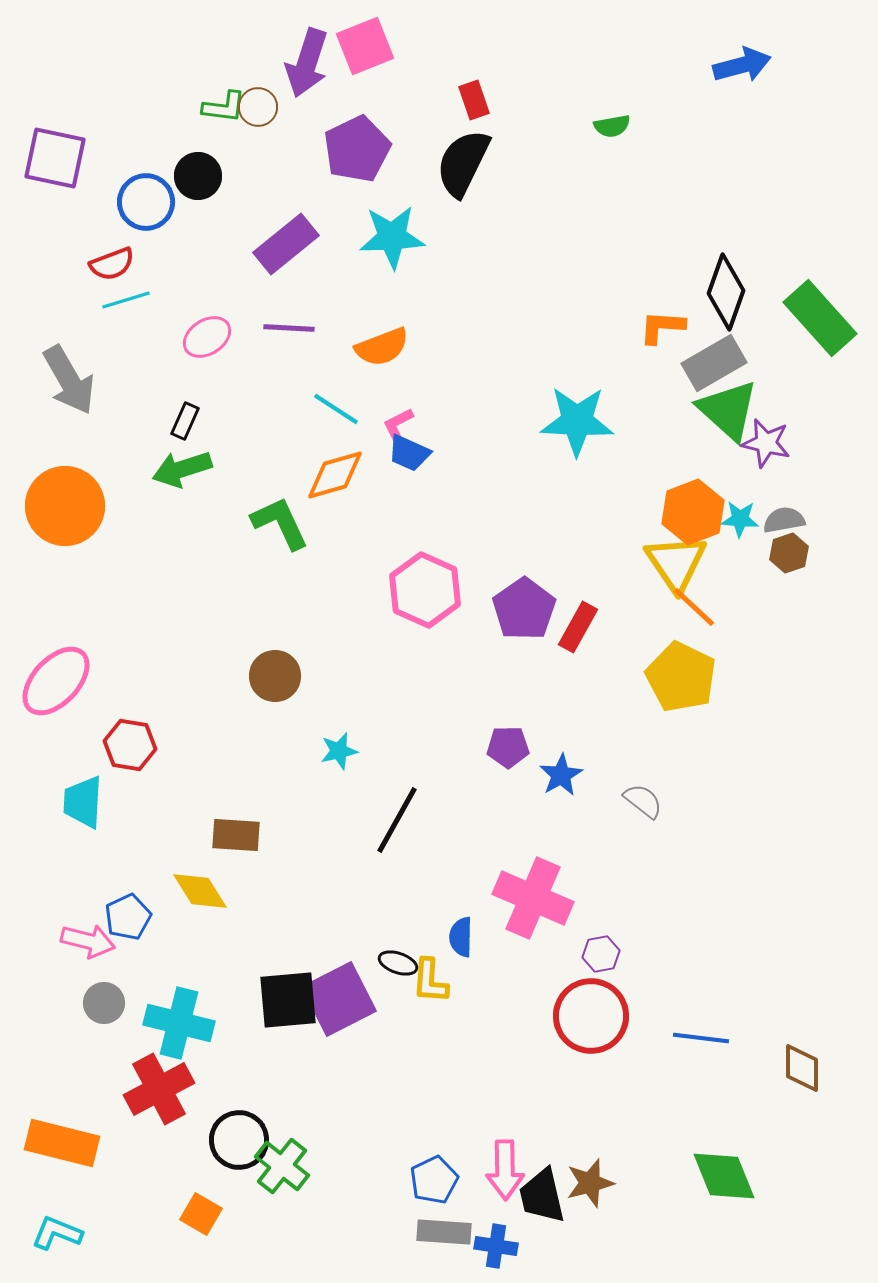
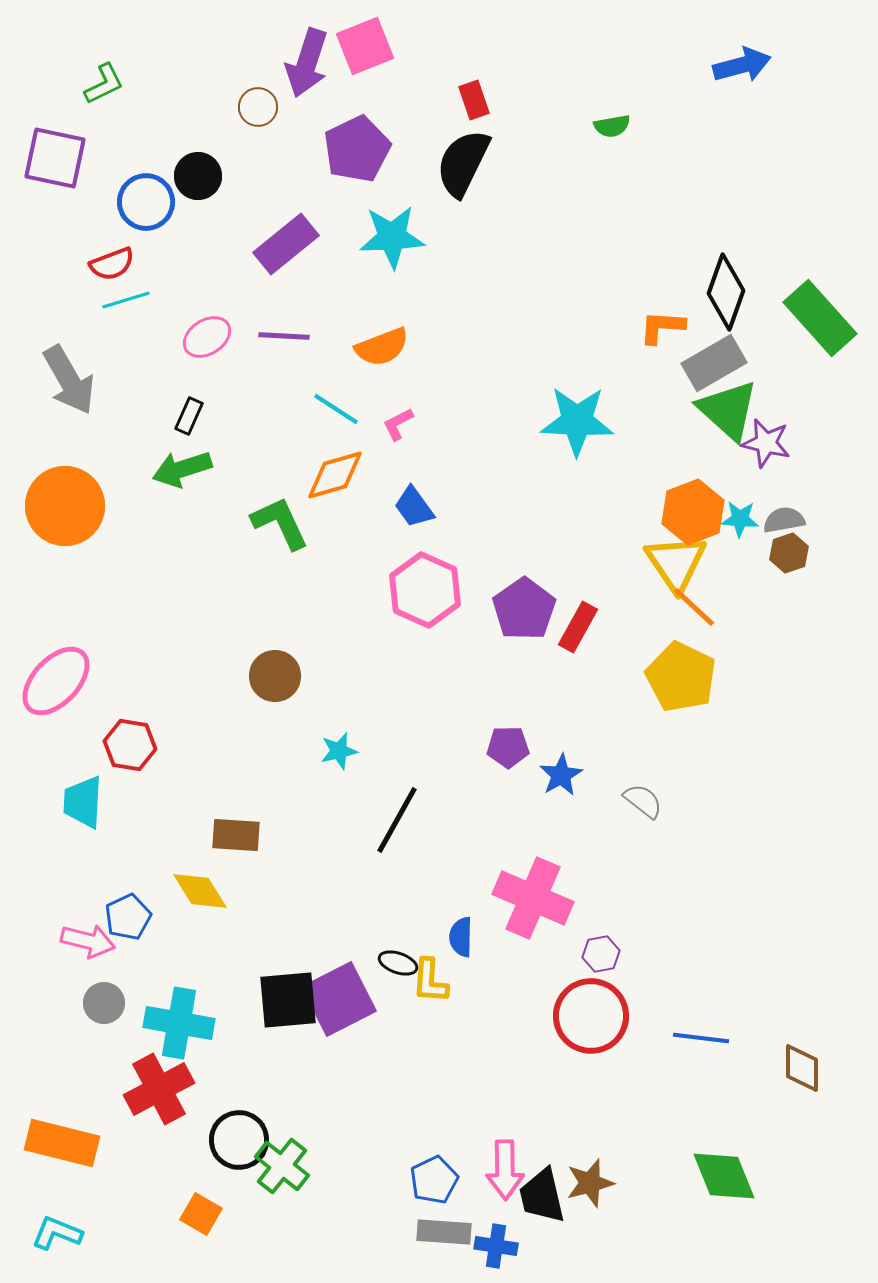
green L-shape at (224, 107): moved 120 px left, 23 px up; rotated 33 degrees counterclockwise
purple line at (289, 328): moved 5 px left, 8 px down
black rectangle at (185, 421): moved 4 px right, 5 px up
blue trapezoid at (409, 453): moved 5 px right, 54 px down; rotated 30 degrees clockwise
cyan cross at (179, 1023): rotated 4 degrees counterclockwise
